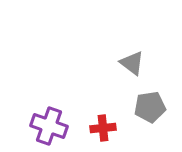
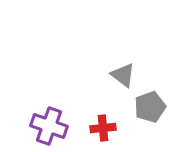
gray triangle: moved 9 px left, 12 px down
gray pentagon: rotated 12 degrees counterclockwise
